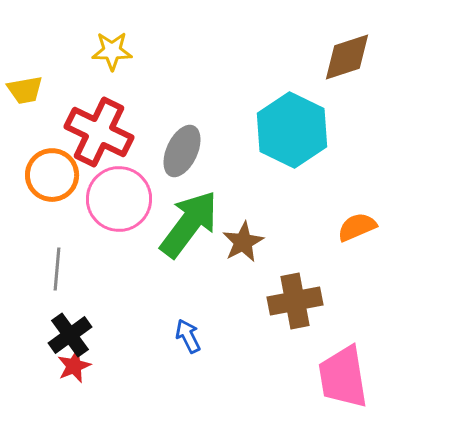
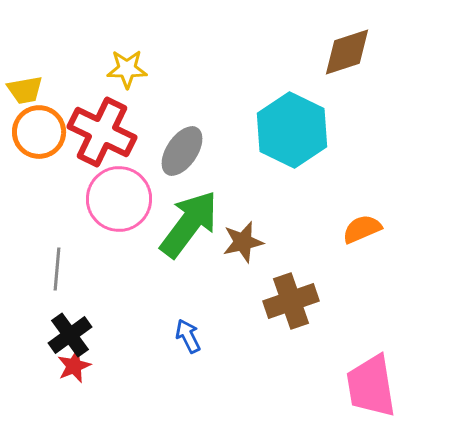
yellow star: moved 15 px right, 18 px down
brown diamond: moved 5 px up
red cross: moved 3 px right
gray ellipse: rotated 9 degrees clockwise
orange circle: moved 13 px left, 43 px up
orange semicircle: moved 5 px right, 2 px down
brown star: rotated 15 degrees clockwise
brown cross: moved 4 px left; rotated 8 degrees counterclockwise
pink trapezoid: moved 28 px right, 9 px down
